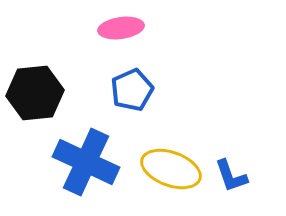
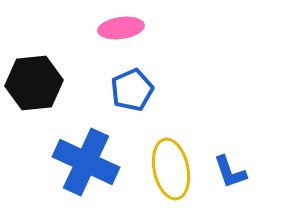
black hexagon: moved 1 px left, 10 px up
yellow ellipse: rotated 58 degrees clockwise
blue L-shape: moved 1 px left, 4 px up
